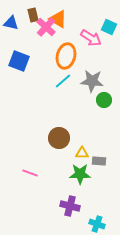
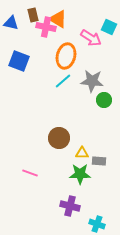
pink cross: rotated 30 degrees counterclockwise
